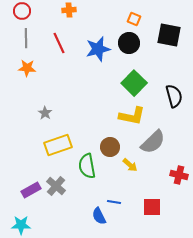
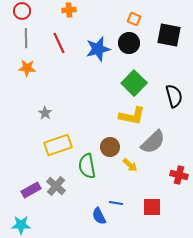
blue line: moved 2 px right, 1 px down
